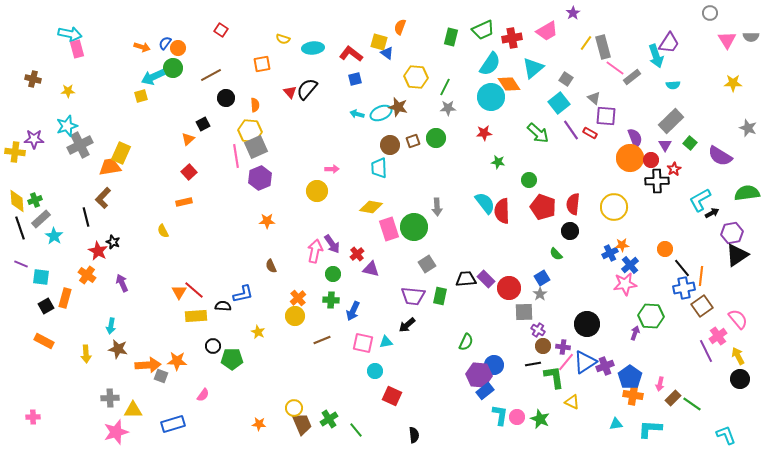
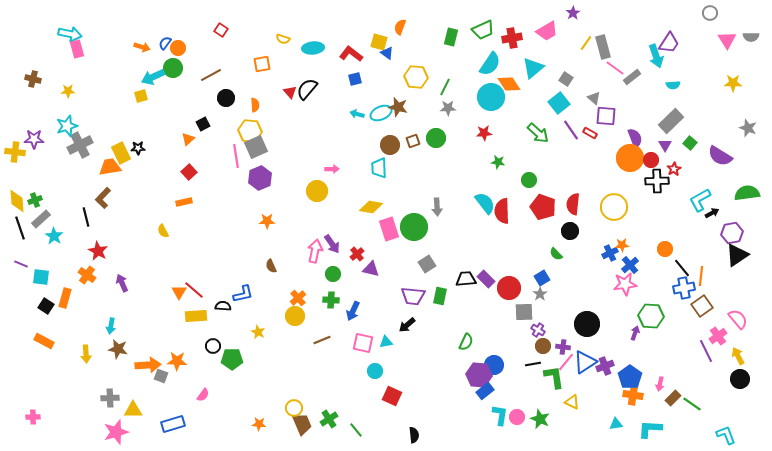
yellow rectangle at (121, 153): rotated 50 degrees counterclockwise
black star at (113, 242): moved 25 px right, 94 px up; rotated 24 degrees counterclockwise
black square at (46, 306): rotated 28 degrees counterclockwise
